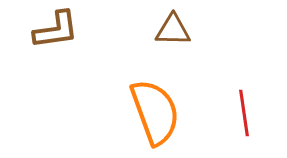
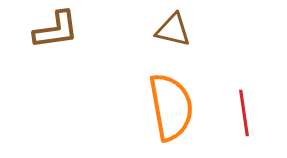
brown triangle: rotated 12 degrees clockwise
orange semicircle: moved 16 px right, 5 px up; rotated 10 degrees clockwise
